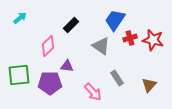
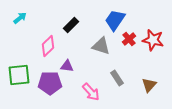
red cross: moved 1 px left, 1 px down; rotated 24 degrees counterclockwise
gray triangle: rotated 18 degrees counterclockwise
pink arrow: moved 2 px left
